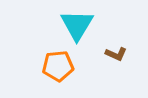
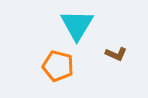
orange pentagon: rotated 20 degrees clockwise
